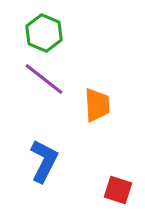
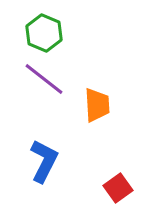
red square: moved 2 px up; rotated 36 degrees clockwise
